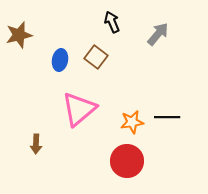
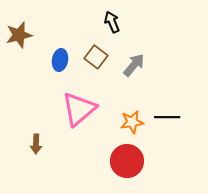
gray arrow: moved 24 px left, 31 px down
